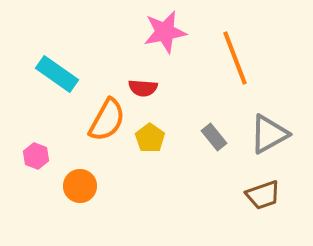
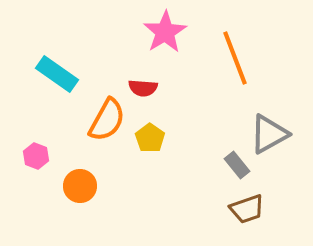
pink star: rotated 21 degrees counterclockwise
gray rectangle: moved 23 px right, 28 px down
brown trapezoid: moved 16 px left, 14 px down
